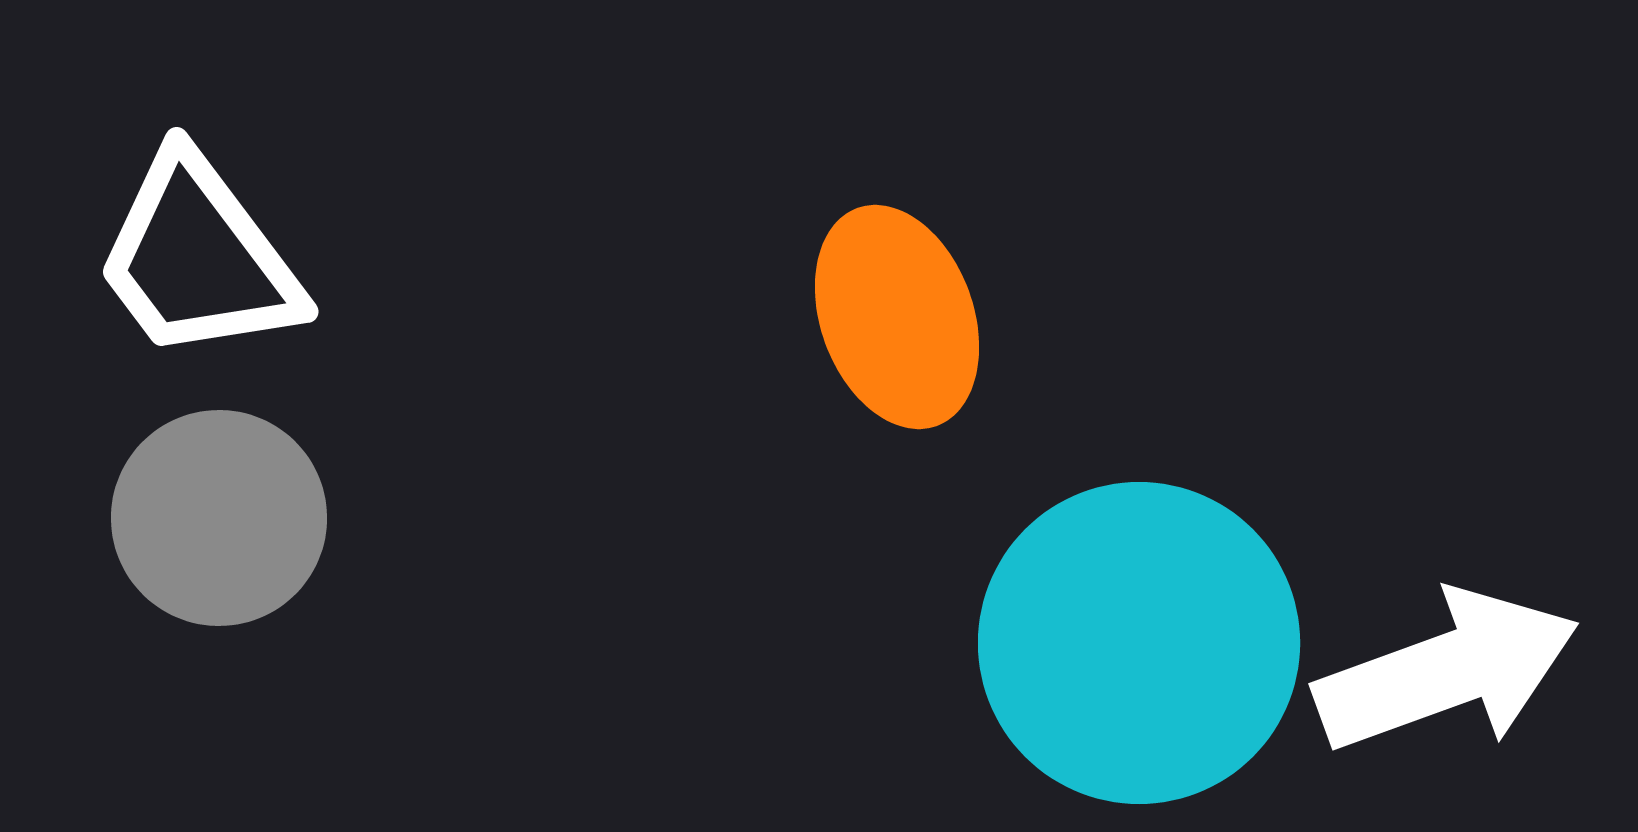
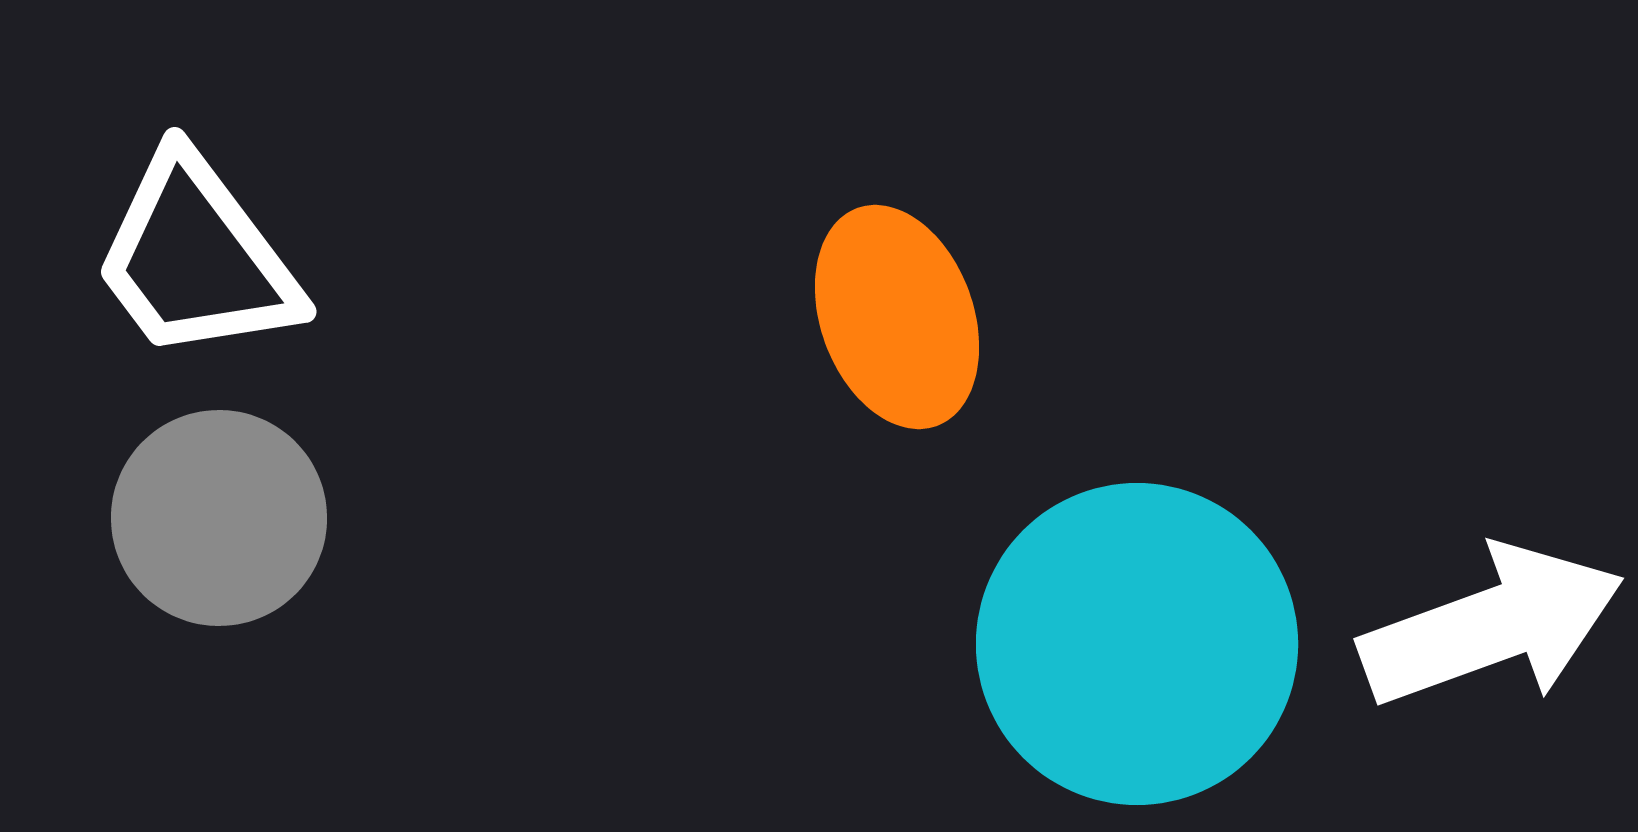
white trapezoid: moved 2 px left
cyan circle: moved 2 px left, 1 px down
white arrow: moved 45 px right, 45 px up
